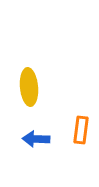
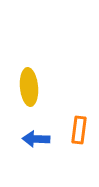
orange rectangle: moved 2 px left
